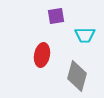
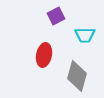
purple square: rotated 18 degrees counterclockwise
red ellipse: moved 2 px right
